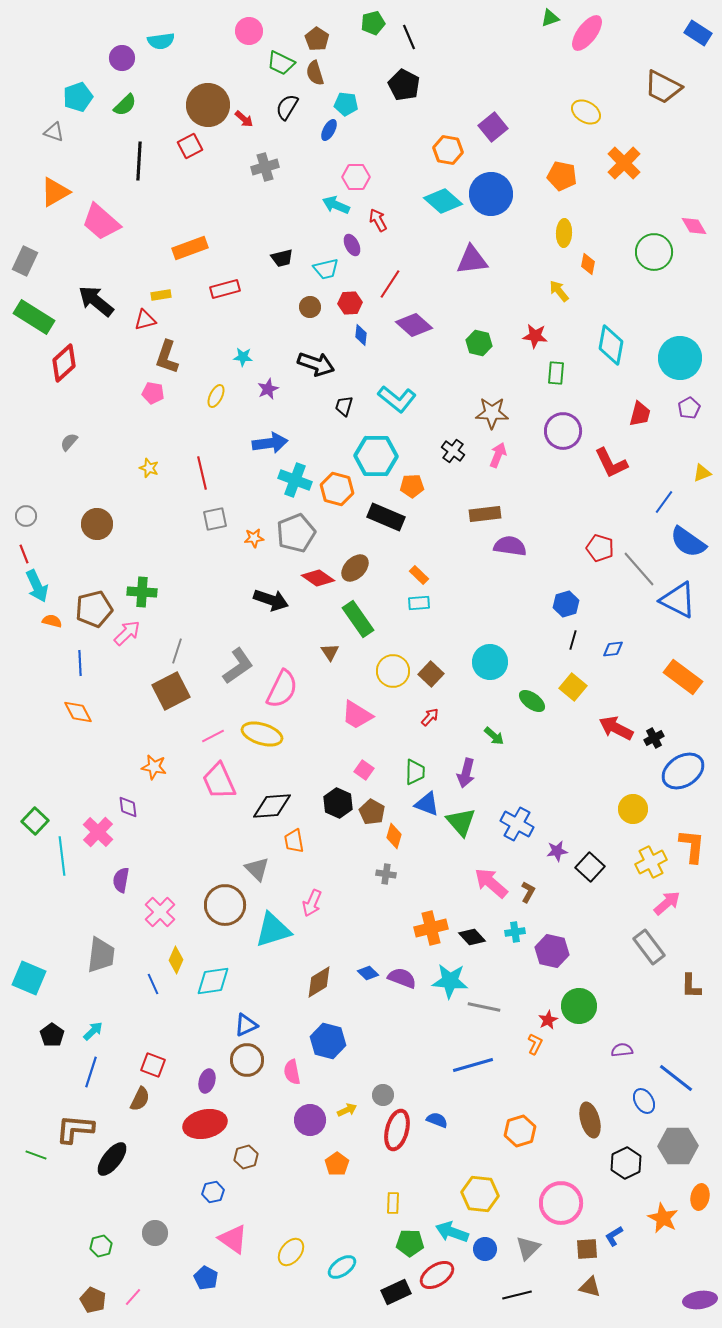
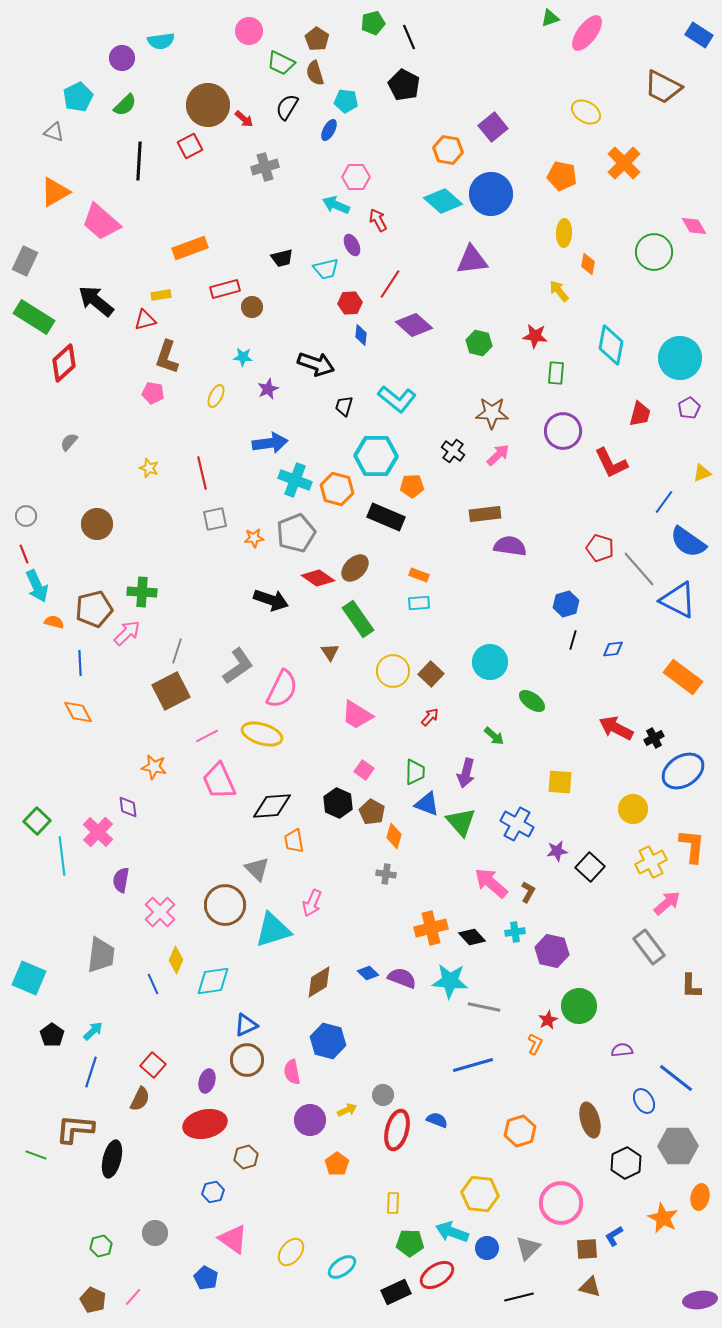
blue rectangle at (698, 33): moved 1 px right, 2 px down
cyan pentagon at (78, 97): rotated 8 degrees counterclockwise
cyan pentagon at (346, 104): moved 3 px up
brown circle at (310, 307): moved 58 px left
pink arrow at (498, 455): rotated 25 degrees clockwise
orange rectangle at (419, 575): rotated 24 degrees counterclockwise
orange semicircle at (52, 621): moved 2 px right, 1 px down
yellow square at (573, 687): moved 13 px left, 95 px down; rotated 36 degrees counterclockwise
pink line at (213, 736): moved 6 px left
green square at (35, 821): moved 2 px right
red square at (153, 1065): rotated 20 degrees clockwise
black ellipse at (112, 1159): rotated 24 degrees counterclockwise
blue circle at (485, 1249): moved 2 px right, 1 px up
black line at (517, 1295): moved 2 px right, 2 px down
